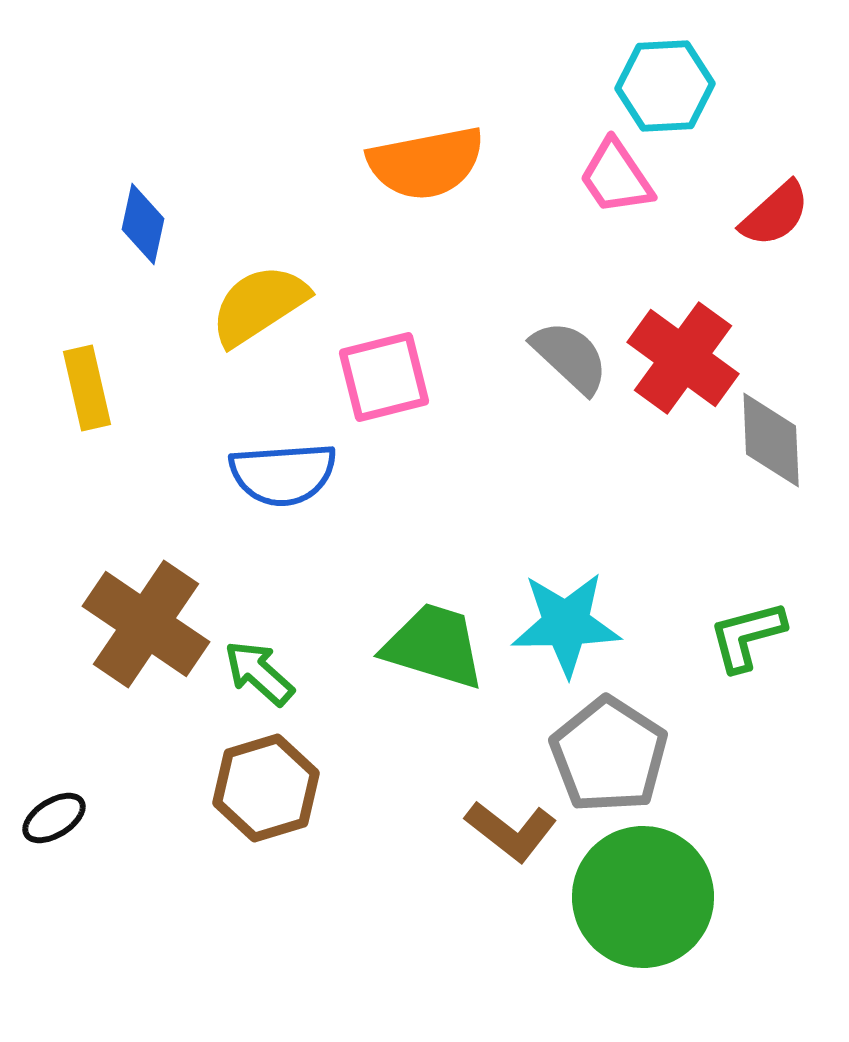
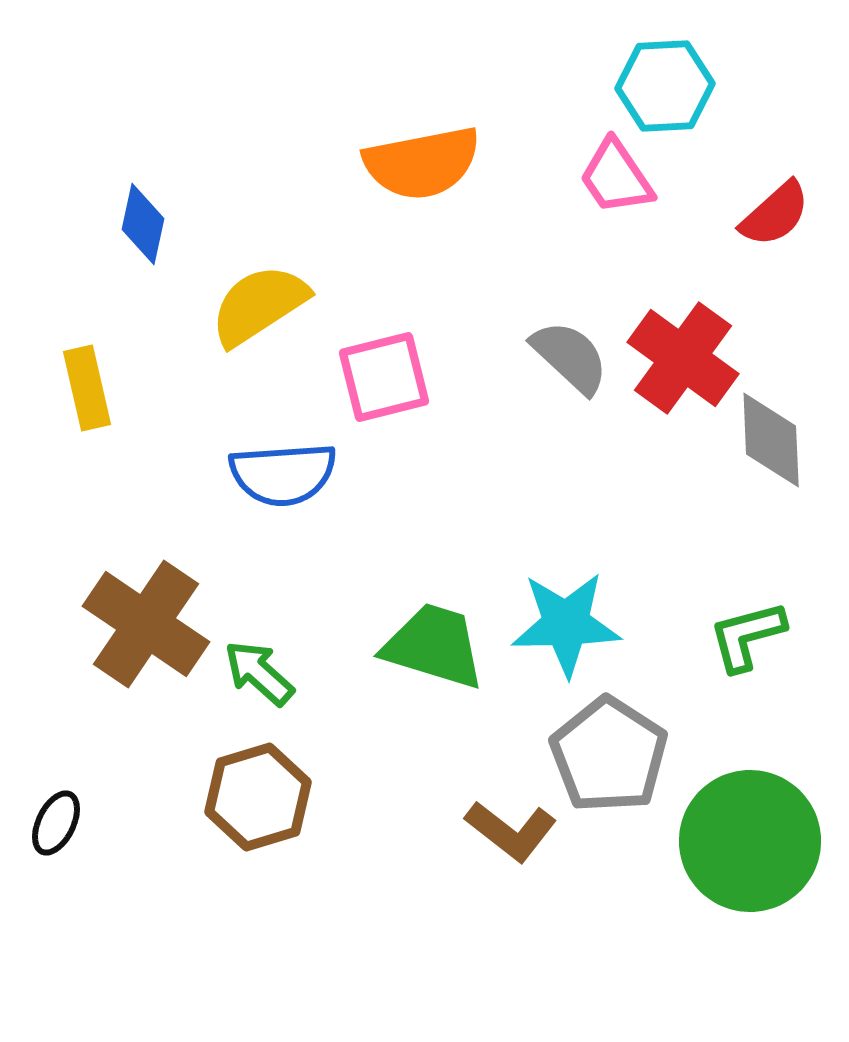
orange semicircle: moved 4 px left
brown hexagon: moved 8 px left, 9 px down
black ellipse: moved 2 px right, 5 px down; rotated 32 degrees counterclockwise
green circle: moved 107 px right, 56 px up
